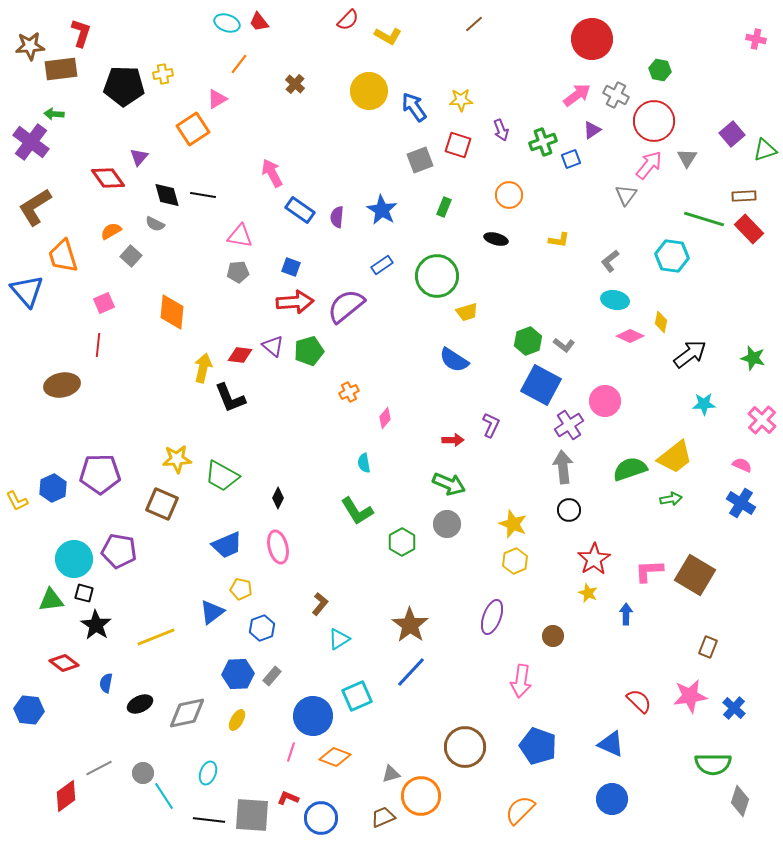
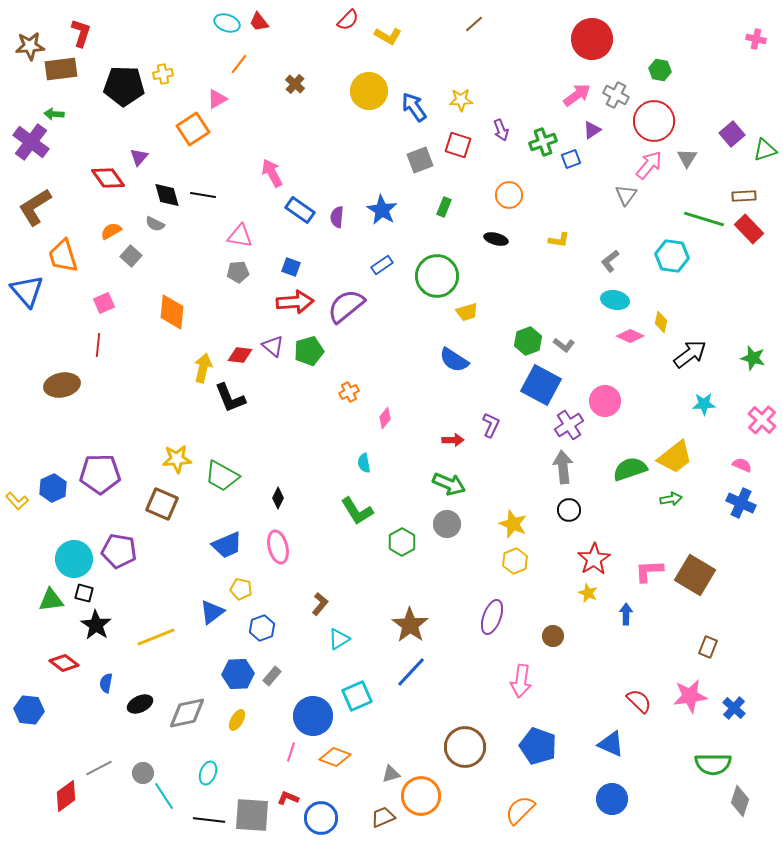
yellow L-shape at (17, 501): rotated 15 degrees counterclockwise
blue cross at (741, 503): rotated 8 degrees counterclockwise
